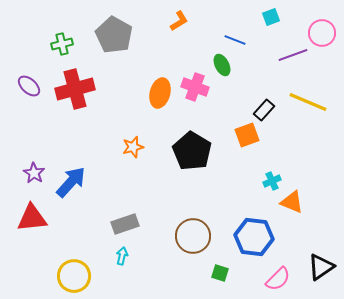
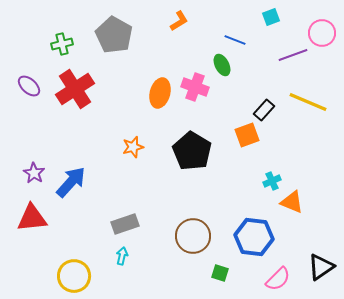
red cross: rotated 18 degrees counterclockwise
